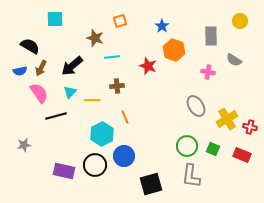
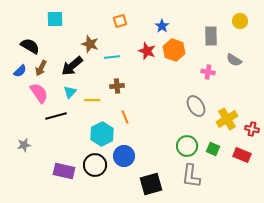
brown star: moved 5 px left, 6 px down
red star: moved 1 px left, 15 px up
blue semicircle: rotated 32 degrees counterclockwise
red cross: moved 2 px right, 2 px down
